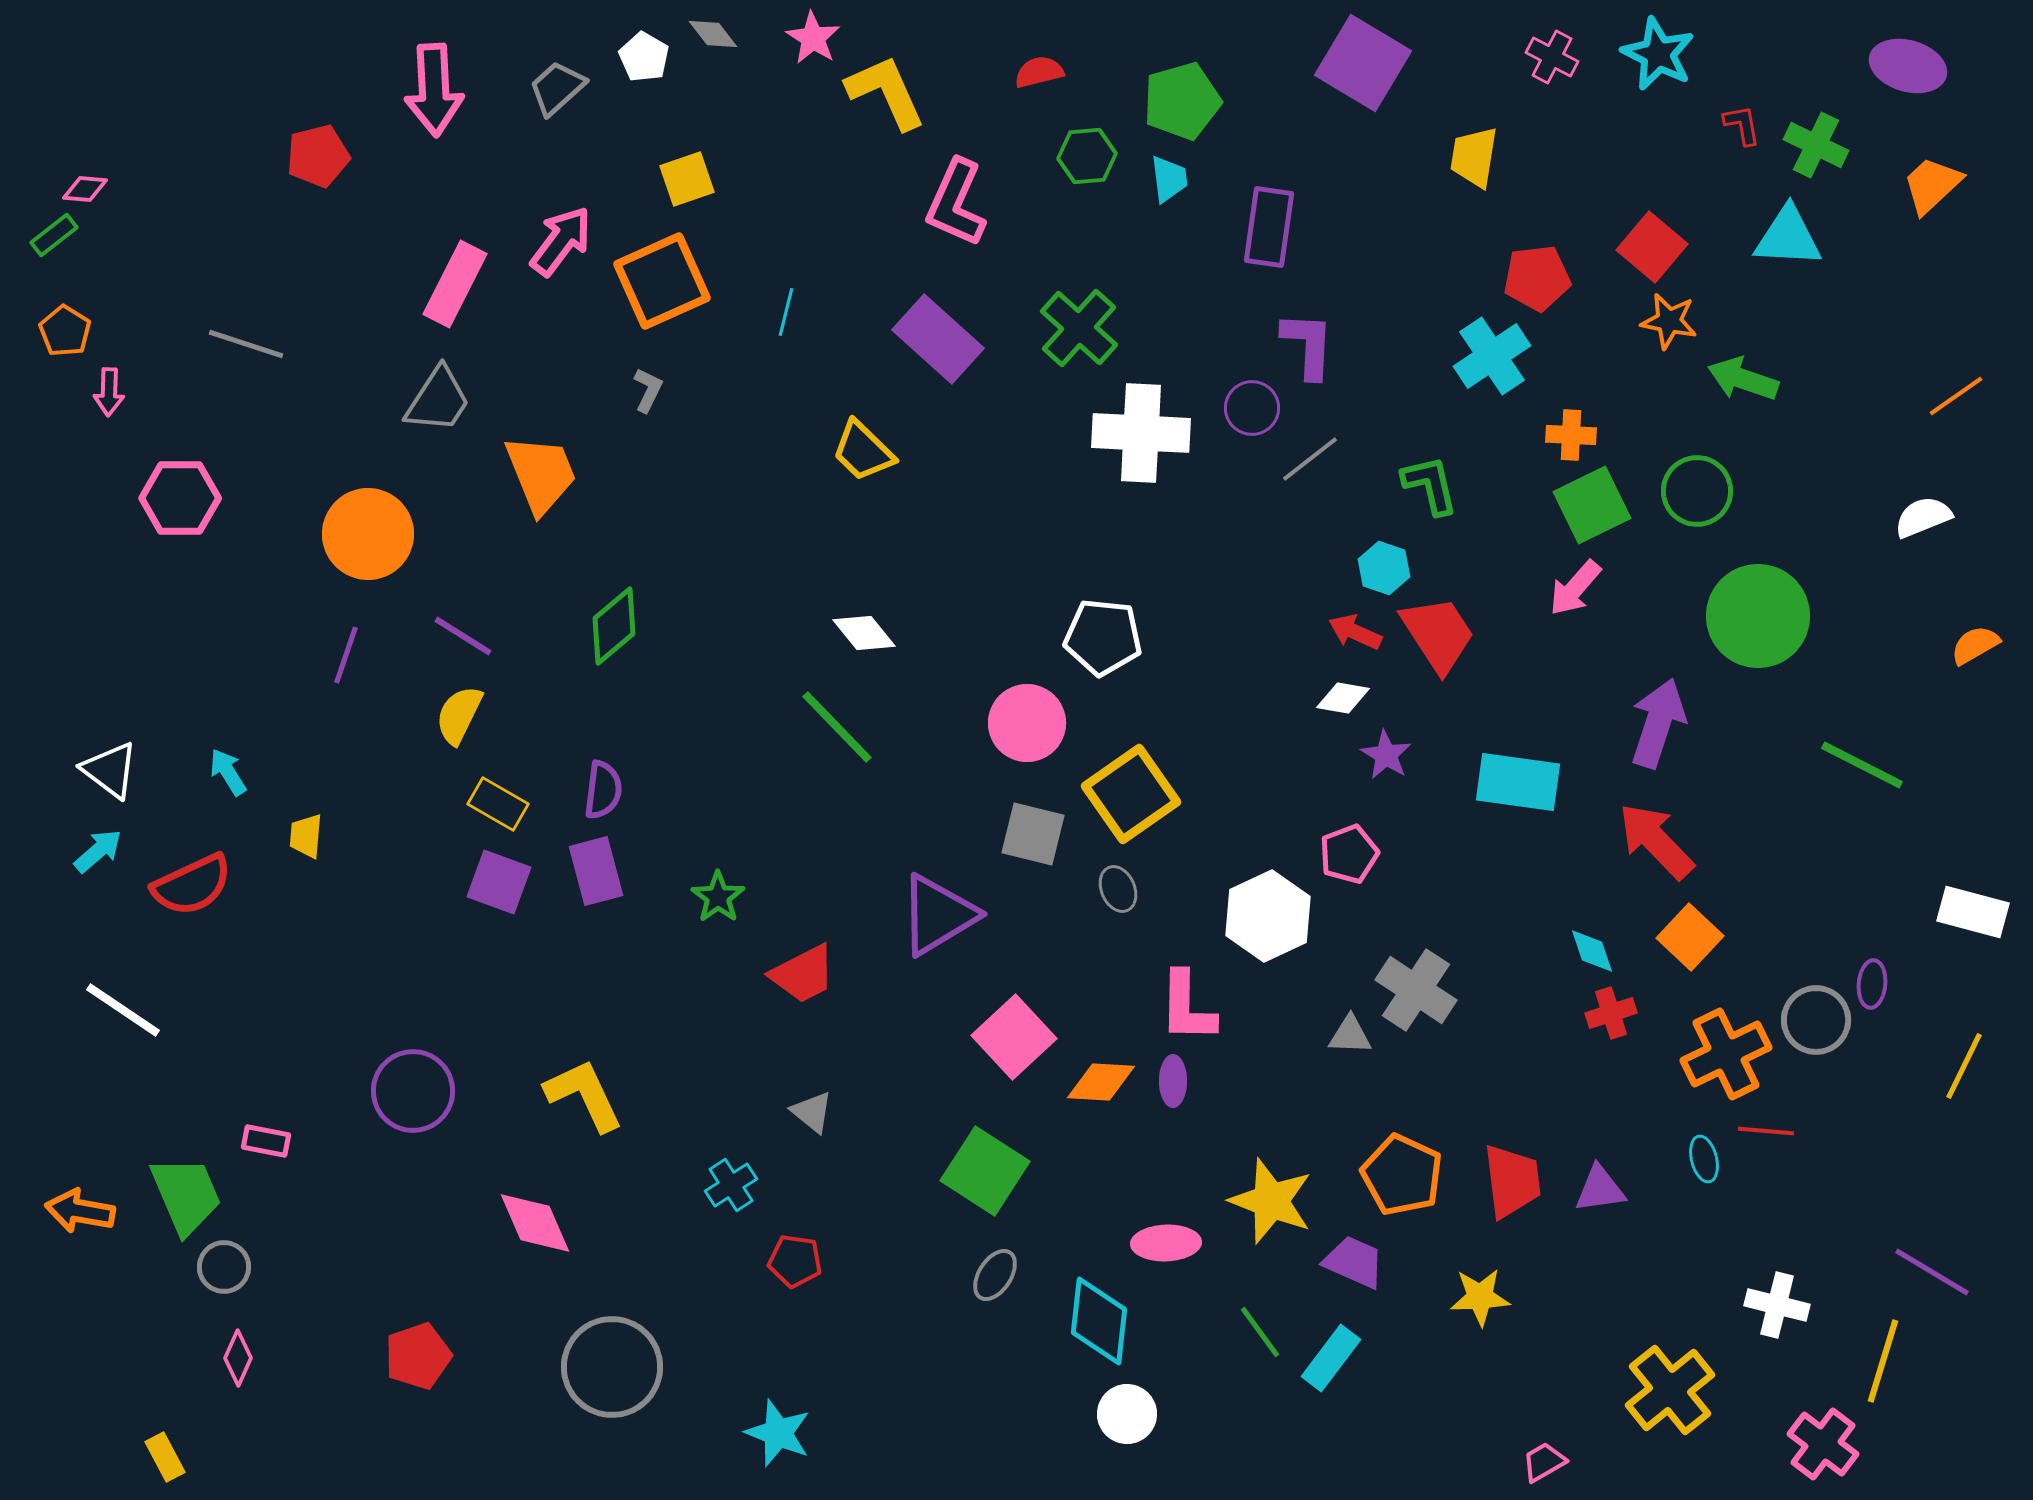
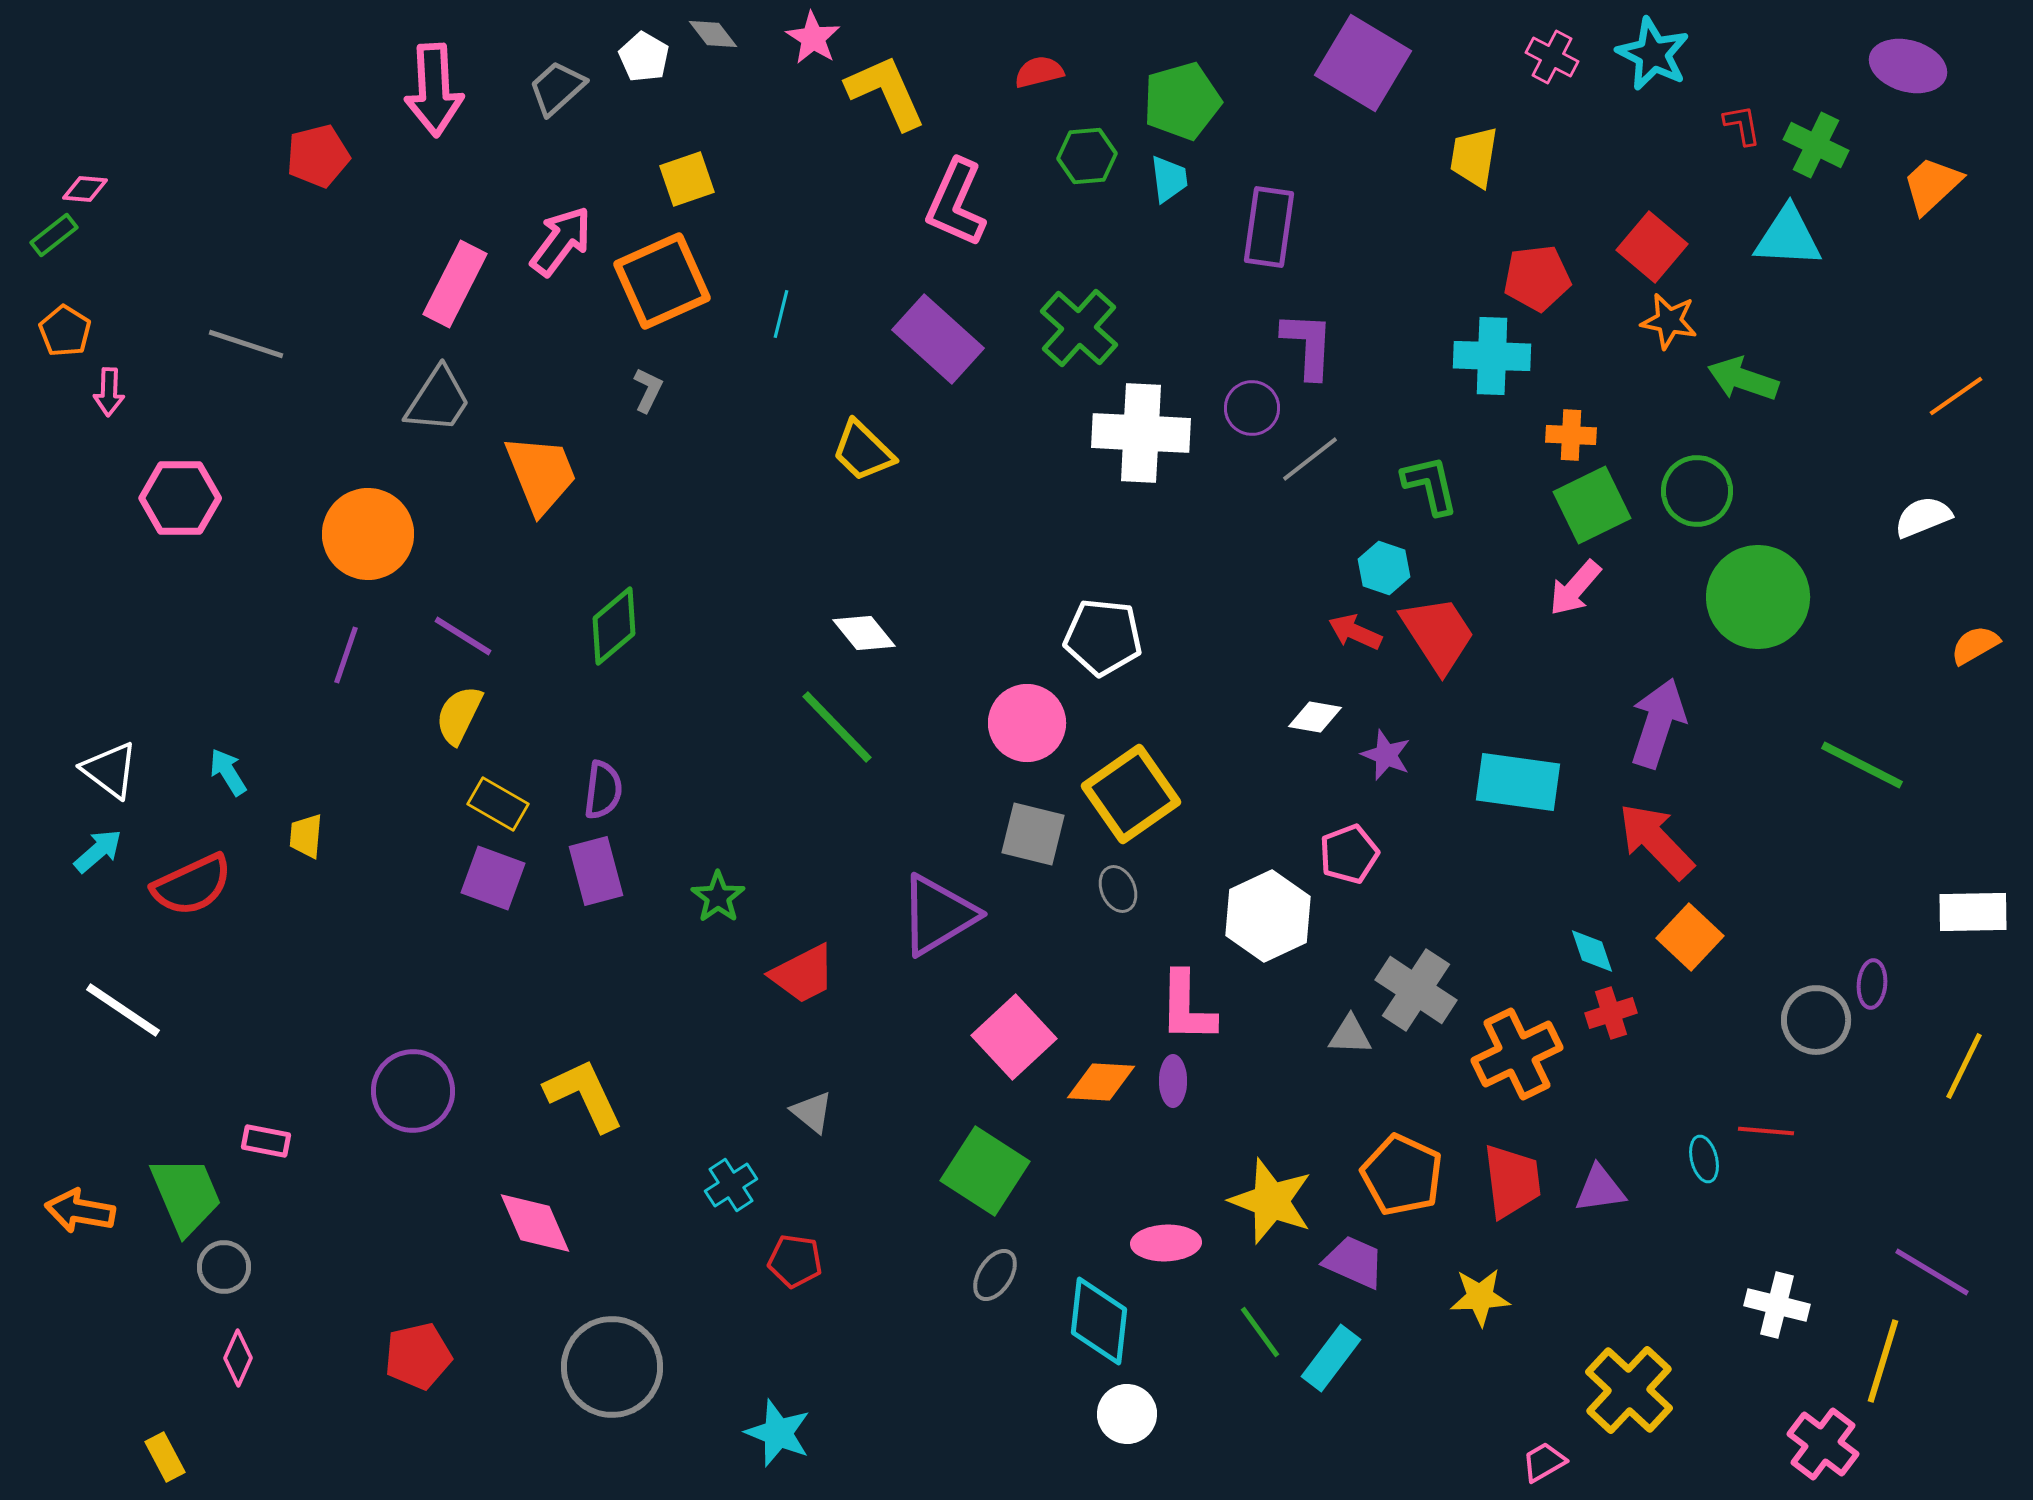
cyan star at (1658, 54): moved 5 px left
cyan line at (786, 312): moved 5 px left, 2 px down
cyan cross at (1492, 356): rotated 36 degrees clockwise
green circle at (1758, 616): moved 19 px up
white diamond at (1343, 698): moved 28 px left, 19 px down
purple star at (1386, 755): rotated 9 degrees counterclockwise
purple square at (499, 882): moved 6 px left, 4 px up
white rectangle at (1973, 912): rotated 16 degrees counterclockwise
orange cross at (1726, 1054): moved 209 px left
red pentagon at (418, 1356): rotated 6 degrees clockwise
yellow cross at (1670, 1390): moved 41 px left; rotated 8 degrees counterclockwise
